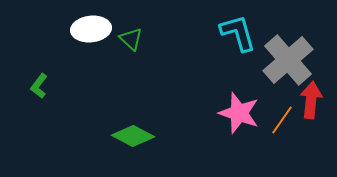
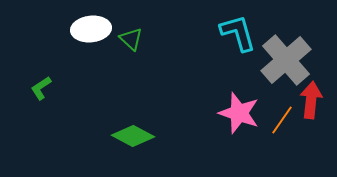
gray cross: moved 2 px left
green L-shape: moved 2 px right, 2 px down; rotated 20 degrees clockwise
